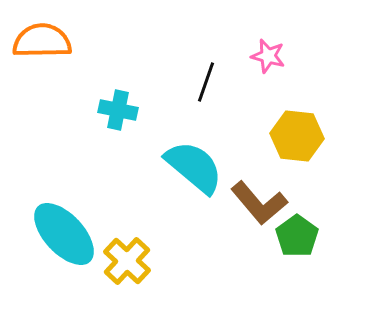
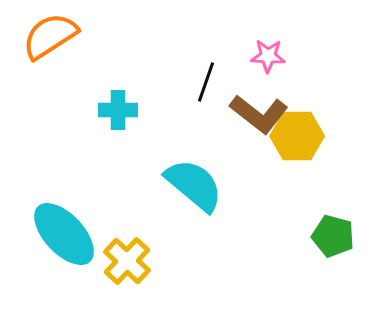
orange semicircle: moved 8 px right, 5 px up; rotated 32 degrees counterclockwise
pink star: rotated 12 degrees counterclockwise
cyan cross: rotated 12 degrees counterclockwise
yellow hexagon: rotated 6 degrees counterclockwise
cyan semicircle: moved 18 px down
brown L-shape: moved 89 px up; rotated 12 degrees counterclockwise
green pentagon: moved 36 px right; rotated 21 degrees counterclockwise
